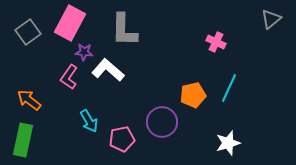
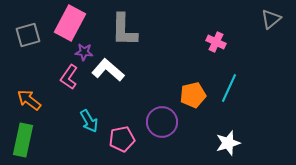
gray square: moved 3 px down; rotated 20 degrees clockwise
